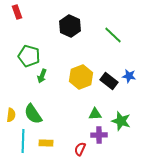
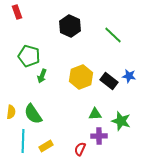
yellow semicircle: moved 3 px up
purple cross: moved 1 px down
yellow rectangle: moved 3 px down; rotated 32 degrees counterclockwise
